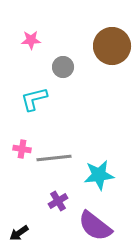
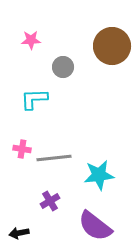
cyan L-shape: rotated 12 degrees clockwise
purple cross: moved 8 px left
black arrow: rotated 24 degrees clockwise
